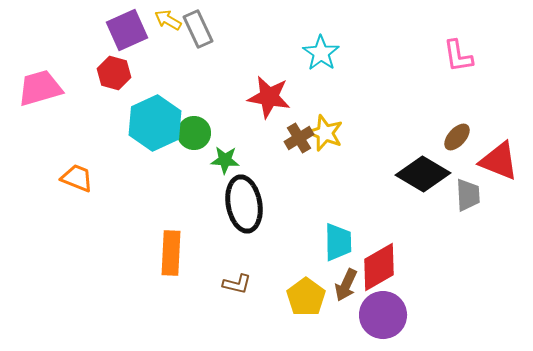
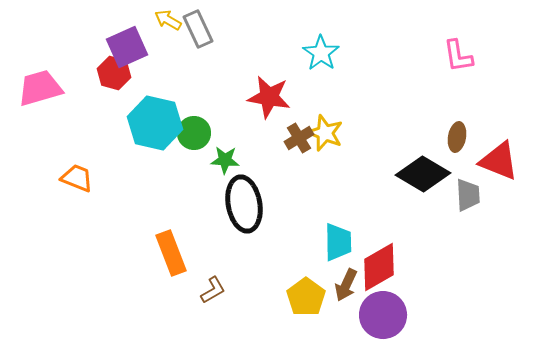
purple square: moved 17 px down
cyan hexagon: rotated 22 degrees counterclockwise
brown ellipse: rotated 32 degrees counterclockwise
orange rectangle: rotated 24 degrees counterclockwise
brown L-shape: moved 24 px left, 6 px down; rotated 44 degrees counterclockwise
